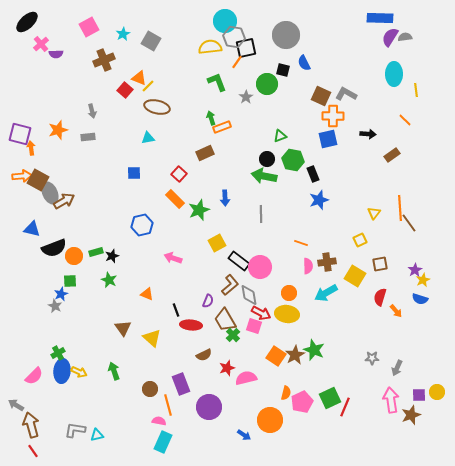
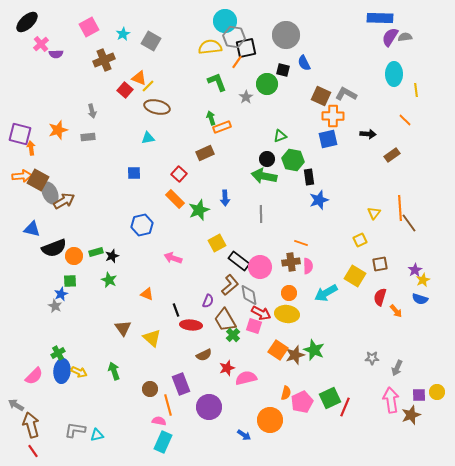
black rectangle at (313, 174): moved 4 px left, 3 px down; rotated 14 degrees clockwise
brown cross at (327, 262): moved 36 px left
brown star at (295, 355): rotated 12 degrees clockwise
orange square at (276, 356): moved 2 px right, 6 px up
